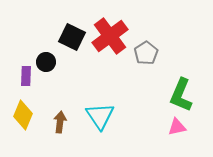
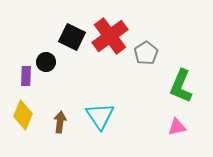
green L-shape: moved 9 px up
